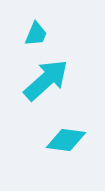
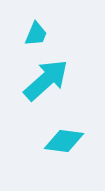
cyan diamond: moved 2 px left, 1 px down
